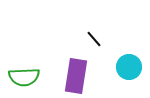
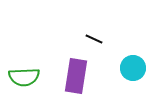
black line: rotated 24 degrees counterclockwise
cyan circle: moved 4 px right, 1 px down
